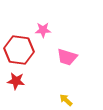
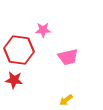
pink trapezoid: moved 1 px right; rotated 30 degrees counterclockwise
red star: moved 2 px left, 1 px up
yellow arrow: rotated 80 degrees counterclockwise
